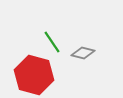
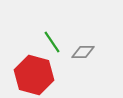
gray diamond: moved 1 px up; rotated 15 degrees counterclockwise
